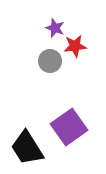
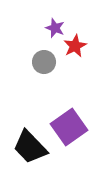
red star: rotated 20 degrees counterclockwise
gray circle: moved 6 px left, 1 px down
black trapezoid: moved 3 px right, 1 px up; rotated 12 degrees counterclockwise
